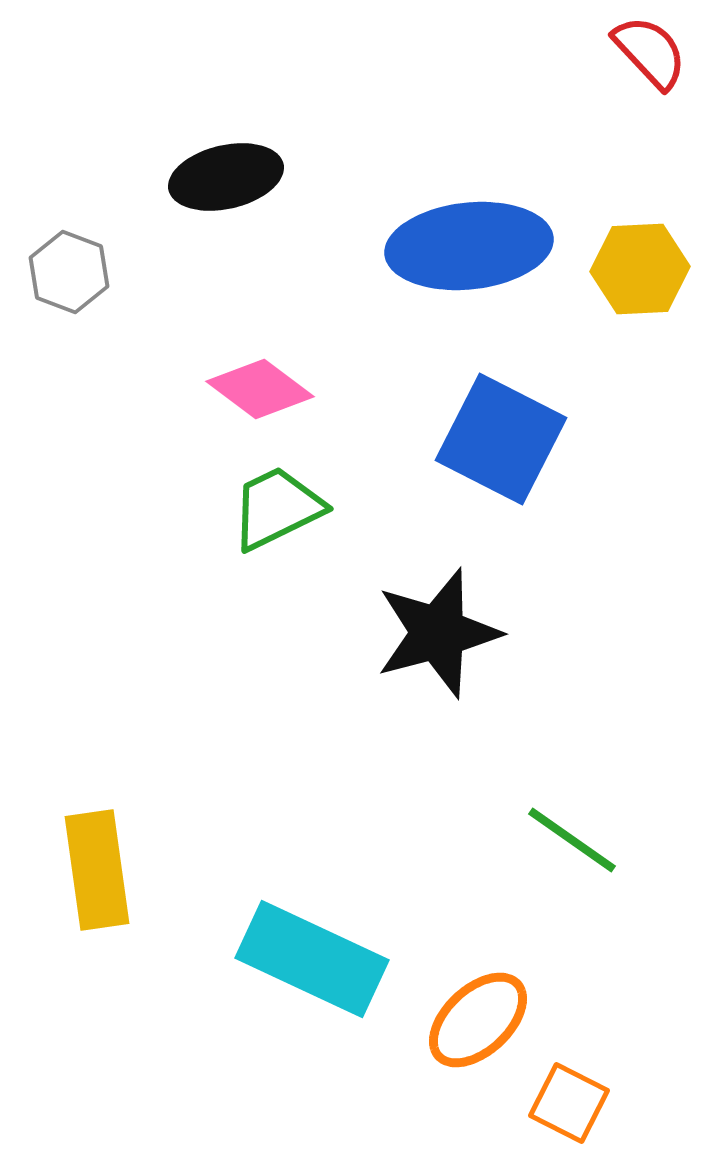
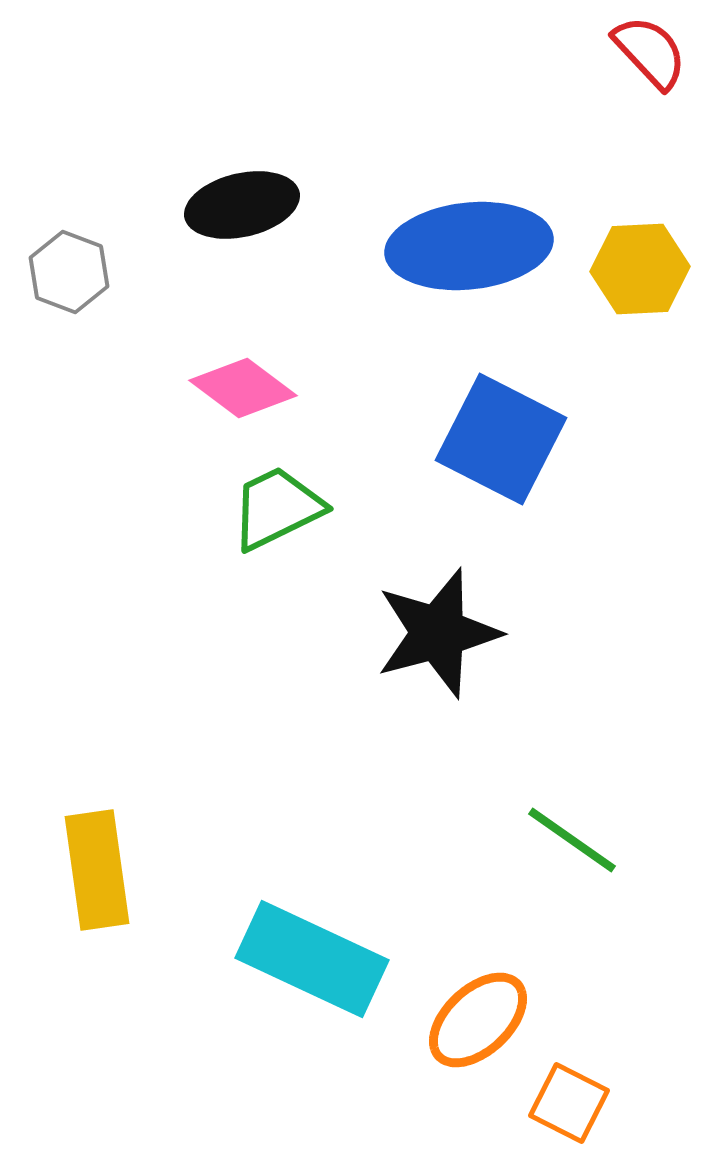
black ellipse: moved 16 px right, 28 px down
pink diamond: moved 17 px left, 1 px up
